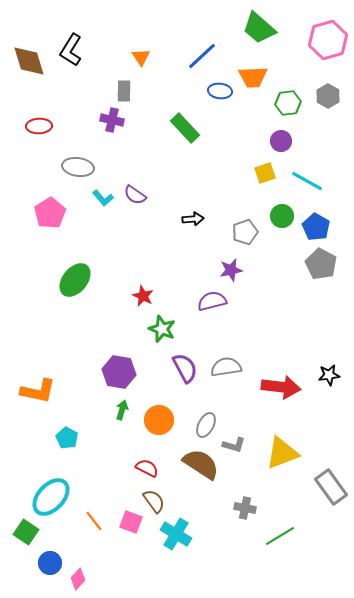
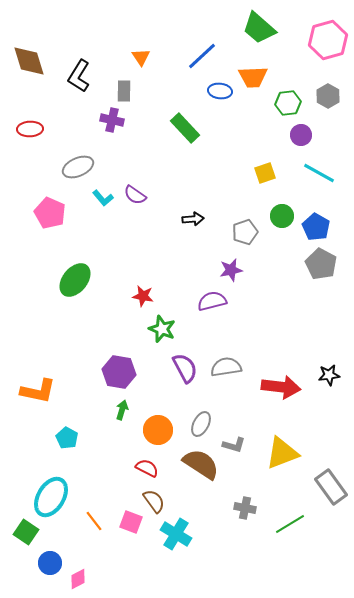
black L-shape at (71, 50): moved 8 px right, 26 px down
red ellipse at (39, 126): moved 9 px left, 3 px down
purple circle at (281, 141): moved 20 px right, 6 px up
gray ellipse at (78, 167): rotated 32 degrees counterclockwise
cyan line at (307, 181): moved 12 px right, 8 px up
pink pentagon at (50, 213): rotated 16 degrees counterclockwise
red star at (143, 296): rotated 15 degrees counterclockwise
orange circle at (159, 420): moved 1 px left, 10 px down
gray ellipse at (206, 425): moved 5 px left, 1 px up
cyan ellipse at (51, 497): rotated 12 degrees counterclockwise
green line at (280, 536): moved 10 px right, 12 px up
pink diamond at (78, 579): rotated 20 degrees clockwise
